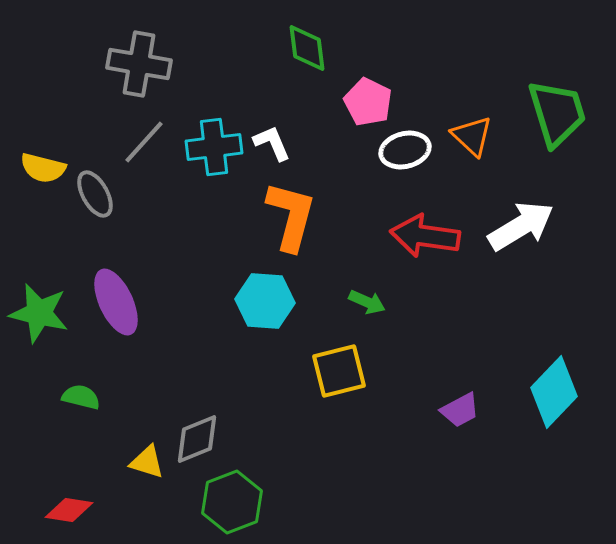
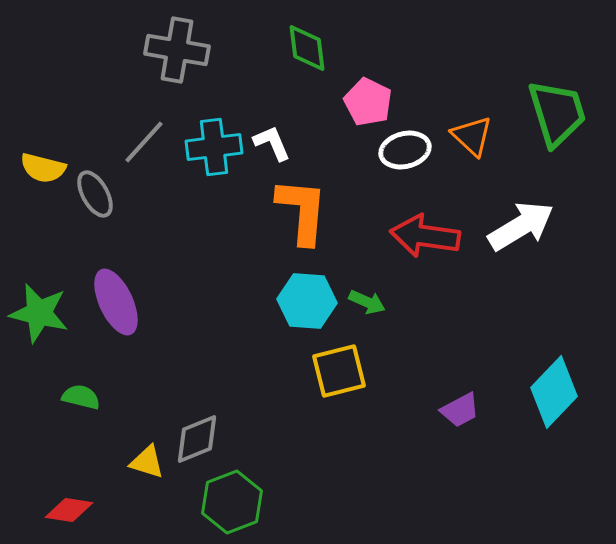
gray cross: moved 38 px right, 14 px up
orange L-shape: moved 11 px right, 5 px up; rotated 10 degrees counterclockwise
cyan hexagon: moved 42 px right
